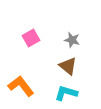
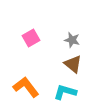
brown triangle: moved 5 px right, 2 px up
orange L-shape: moved 5 px right, 1 px down
cyan L-shape: moved 1 px left, 1 px up
